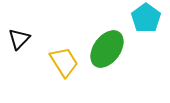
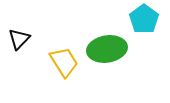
cyan pentagon: moved 2 px left, 1 px down
green ellipse: rotated 45 degrees clockwise
